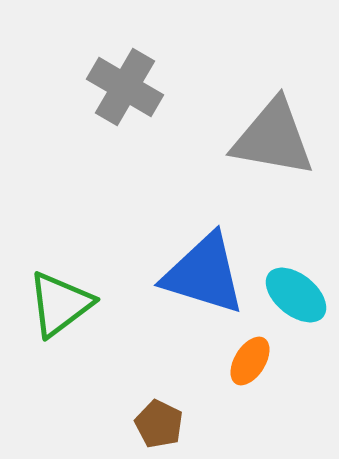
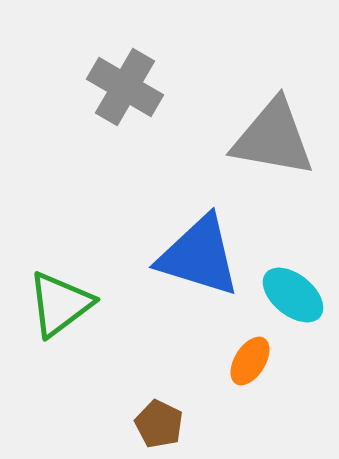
blue triangle: moved 5 px left, 18 px up
cyan ellipse: moved 3 px left
